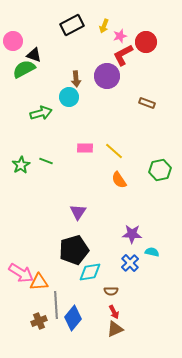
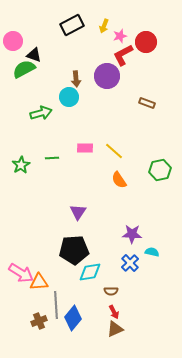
green line: moved 6 px right, 3 px up; rotated 24 degrees counterclockwise
black pentagon: rotated 12 degrees clockwise
